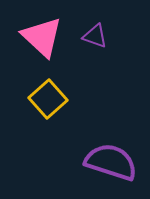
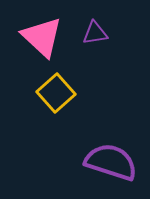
purple triangle: moved 3 px up; rotated 28 degrees counterclockwise
yellow square: moved 8 px right, 6 px up
